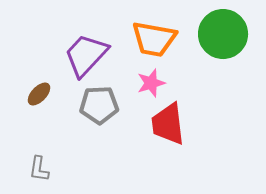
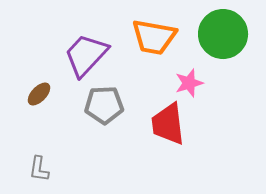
orange trapezoid: moved 2 px up
pink star: moved 38 px right
gray pentagon: moved 5 px right
